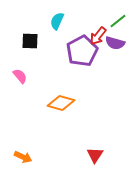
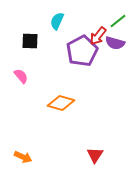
pink semicircle: moved 1 px right
